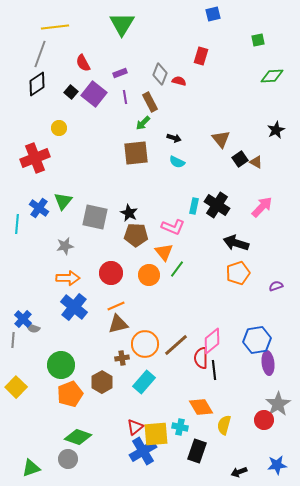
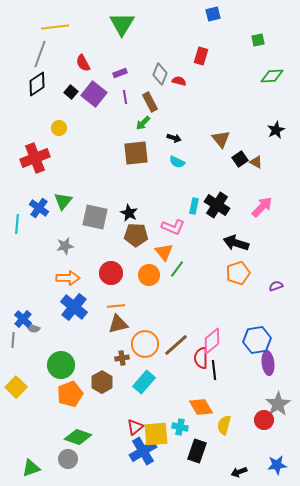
orange line at (116, 306): rotated 18 degrees clockwise
